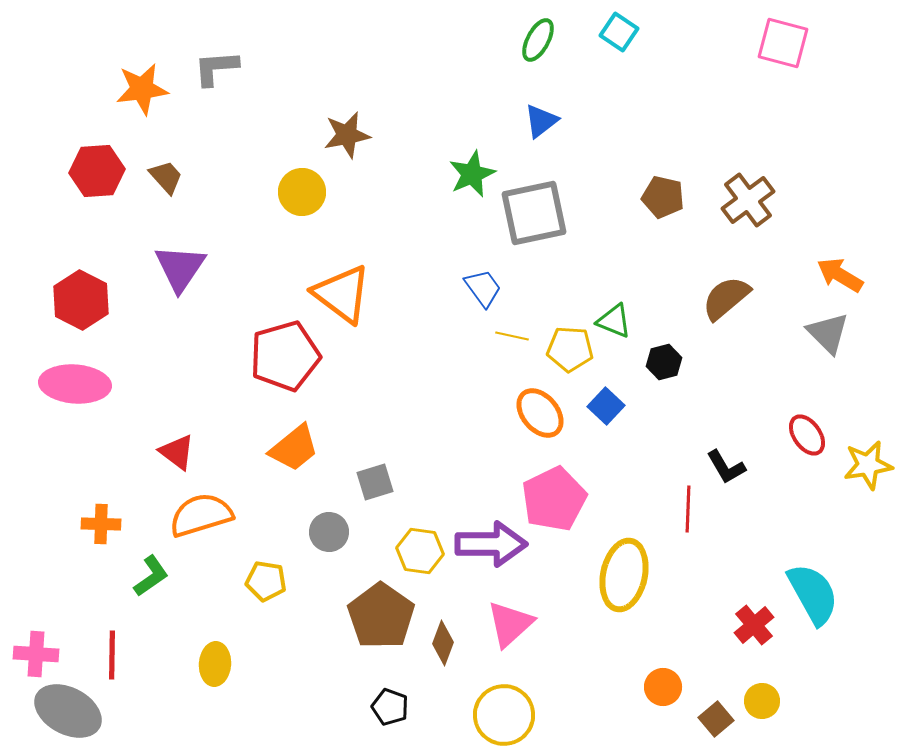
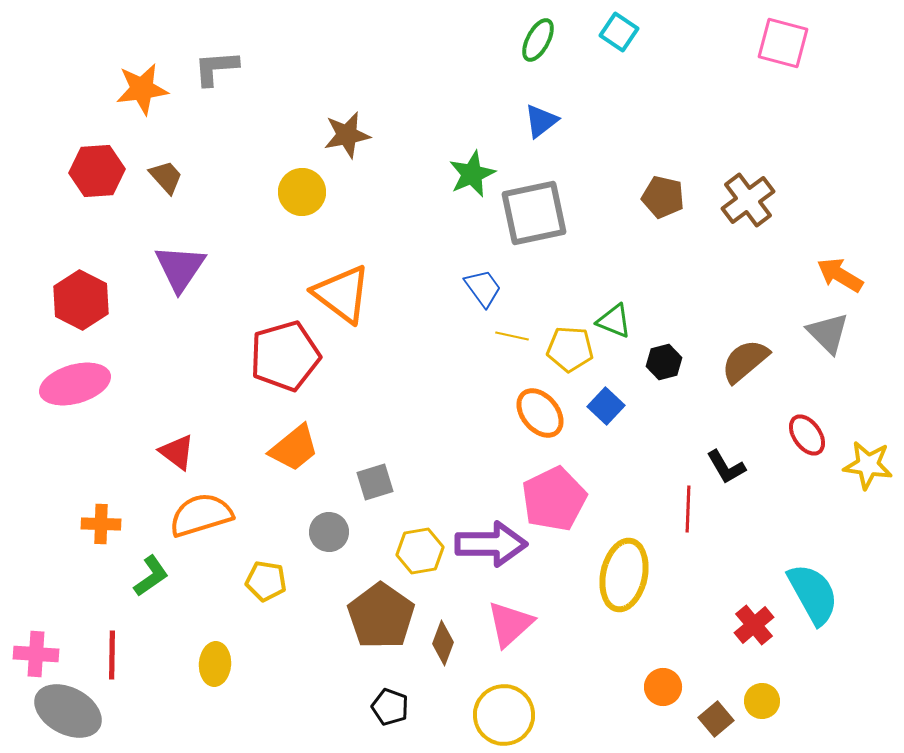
brown semicircle at (726, 298): moved 19 px right, 63 px down
pink ellipse at (75, 384): rotated 20 degrees counterclockwise
yellow star at (868, 465): rotated 18 degrees clockwise
yellow hexagon at (420, 551): rotated 18 degrees counterclockwise
